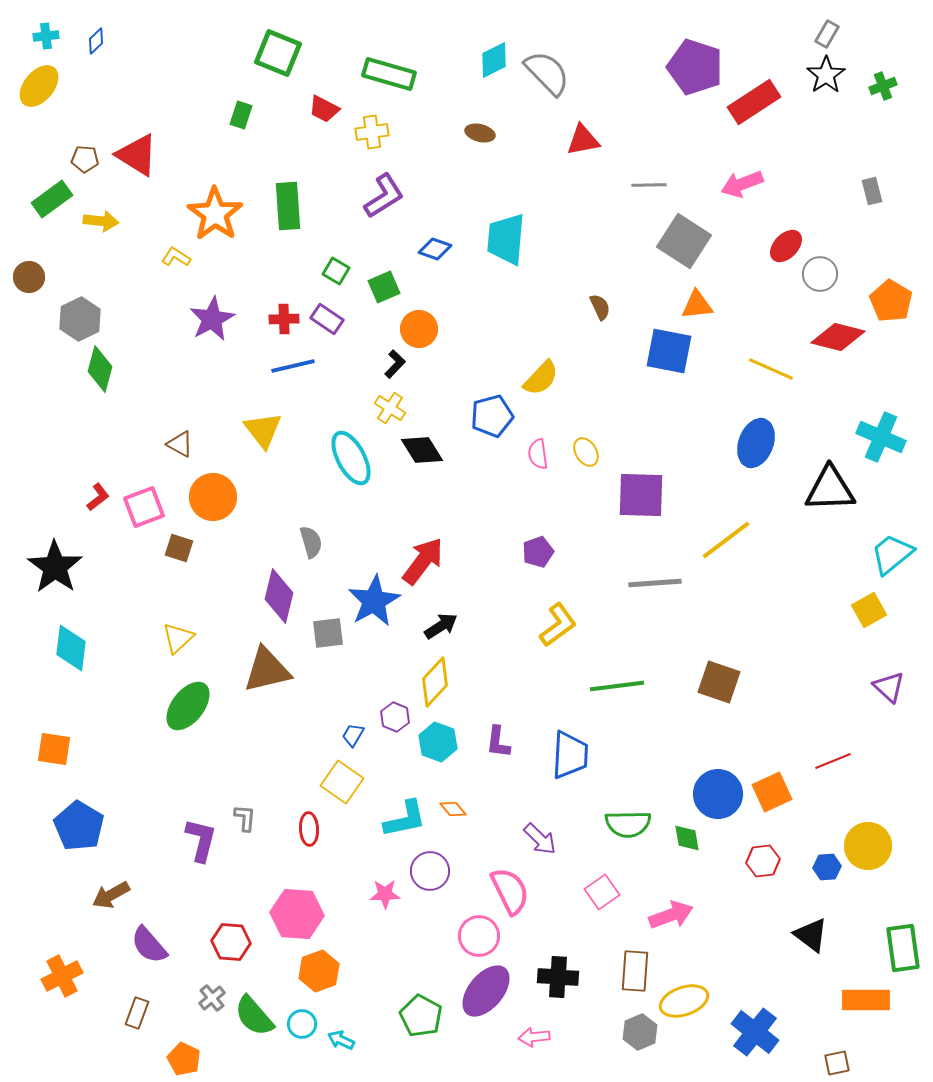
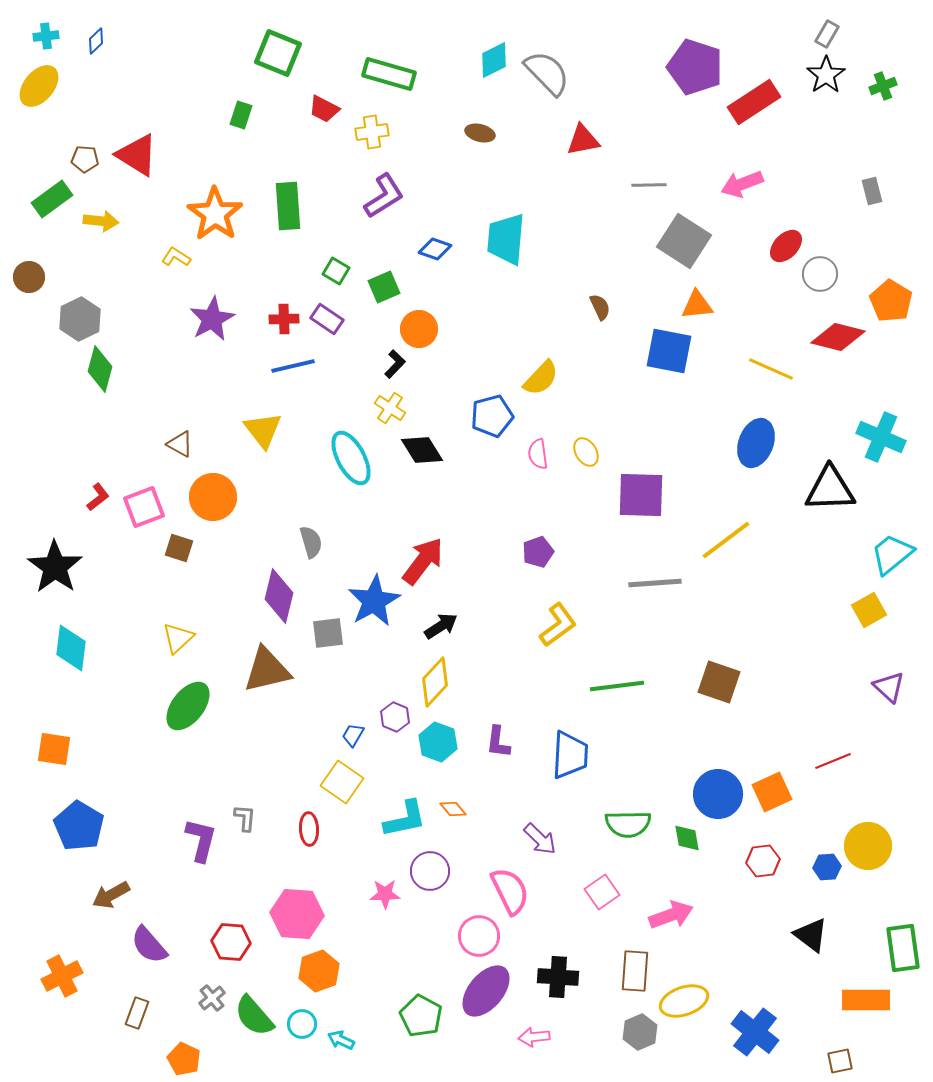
brown square at (837, 1063): moved 3 px right, 2 px up
